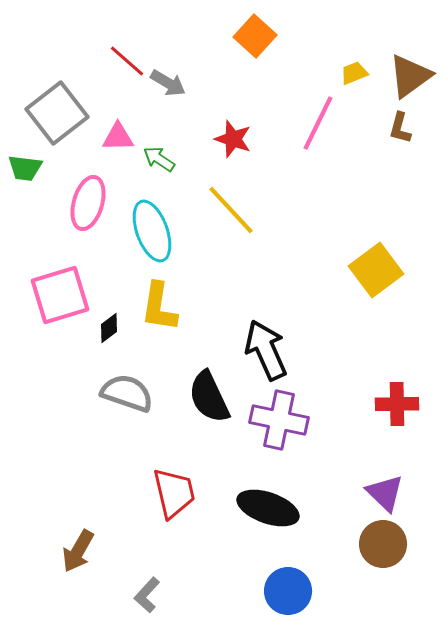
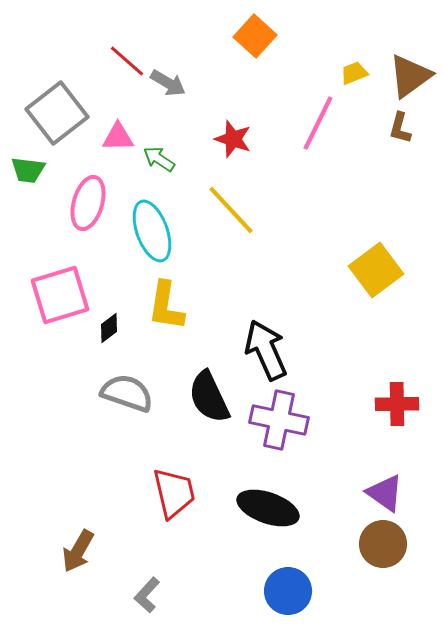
green trapezoid: moved 3 px right, 2 px down
yellow L-shape: moved 7 px right, 1 px up
purple triangle: rotated 9 degrees counterclockwise
